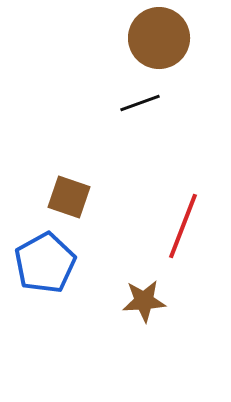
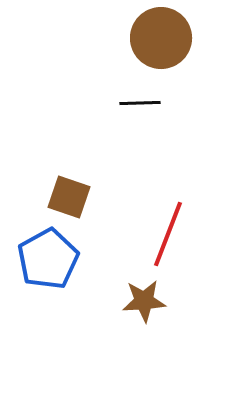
brown circle: moved 2 px right
black line: rotated 18 degrees clockwise
red line: moved 15 px left, 8 px down
blue pentagon: moved 3 px right, 4 px up
